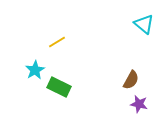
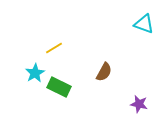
cyan triangle: rotated 20 degrees counterclockwise
yellow line: moved 3 px left, 6 px down
cyan star: moved 3 px down
brown semicircle: moved 27 px left, 8 px up
